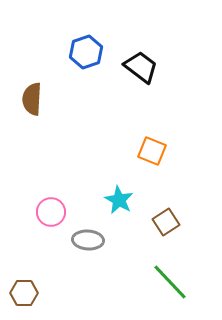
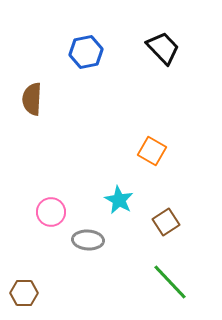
blue hexagon: rotated 8 degrees clockwise
black trapezoid: moved 22 px right, 19 px up; rotated 9 degrees clockwise
orange square: rotated 8 degrees clockwise
